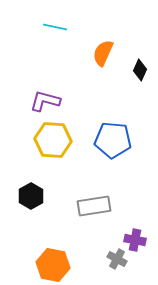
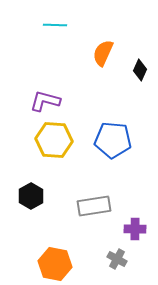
cyan line: moved 2 px up; rotated 10 degrees counterclockwise
yellow hexagon: moved 1 px right
purple cross: moved 11 px up; rotated 10 degrees counterclockwise
orange hexagon: moved 2 px right, 1 px up
